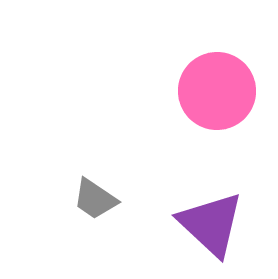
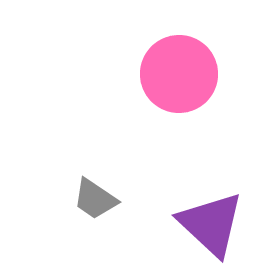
pink circle: moved 38 px left, 17 px up
